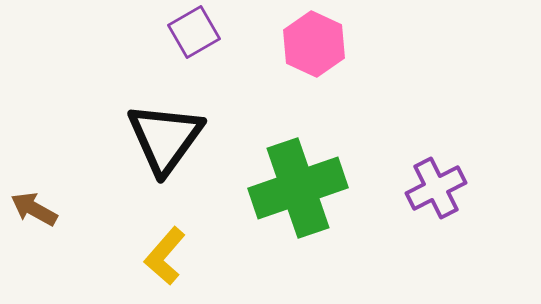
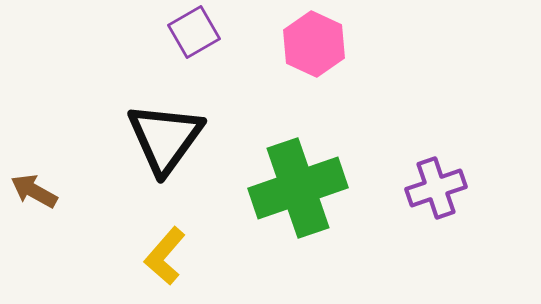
purple cross: rotated 8 degrees clockwise
brown arrow: moved 18 px up
